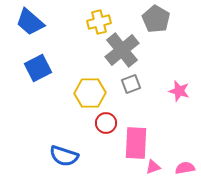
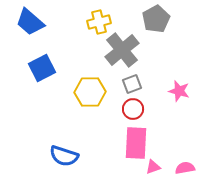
gray pentagon: rotated 12 degrees clockwise
blue square: moved 4 px right
gray square: moved 1 px right
yellow hexagon: moved 1 px up
red circle: moved 27 px right, 14 px up
